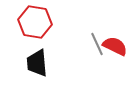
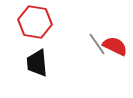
gray line: rotated 10 degrees counterclockwise
